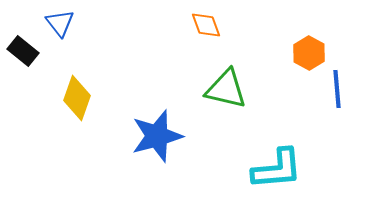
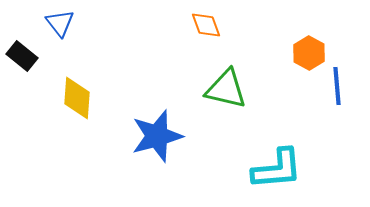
black rectangle: moved 1 px left, 5 px down
blue line: moved 3 px up
yellow diamond: rotated 15 degrees counterclockwise
